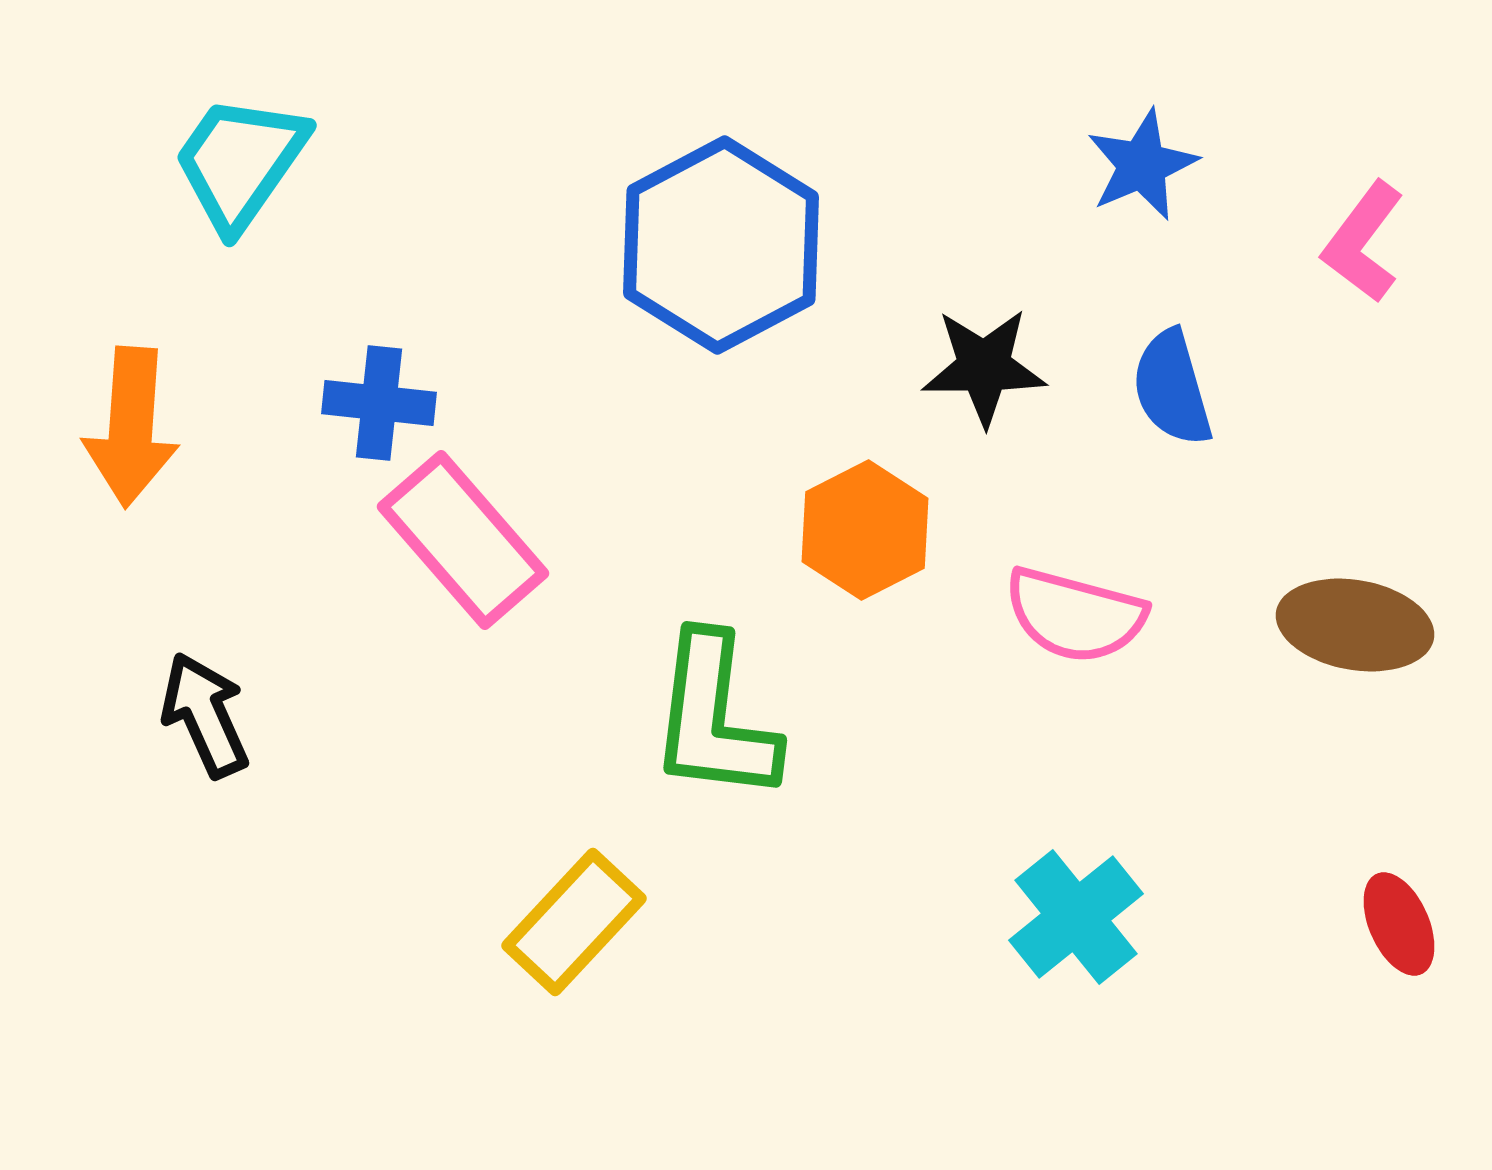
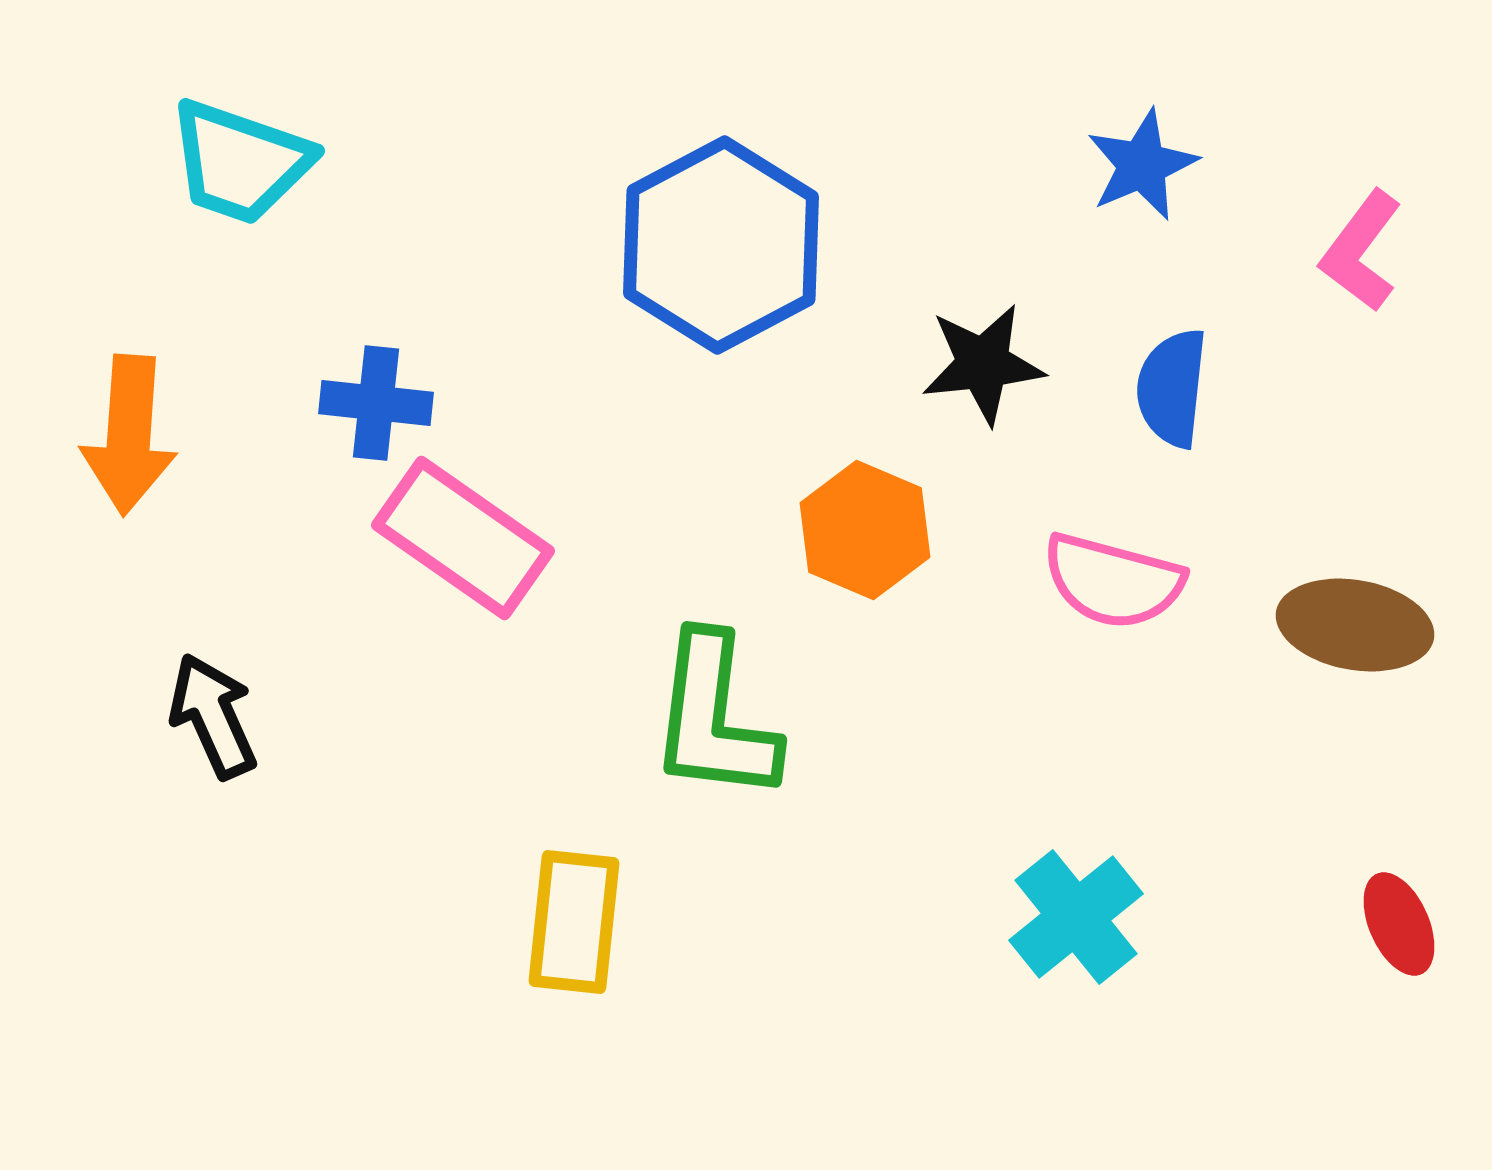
cyan trapezoid: rotated 106 degrees counterclockwise
pink L-shape: moved 2 px left, 9 px down
black star: moved 1 px left, 3 px up; rotated 6 degrees counterclockwise
blue semicircle: rotated 22 degrees clockwise
blue cross: moved 3 px left
orange arrow: moved 2 px left, 8 px down
orange hexagon: rotated 10 degrees counterclockwise
pink rectangle: moved 2 px up; rotated 14 degrees counterclockwise
pink semicircle: moved 38 px right, 34 px up
black arrow: moved 8 px right, 1 px down
yellow rectangle: rotated 37 degrees counterclockwise
